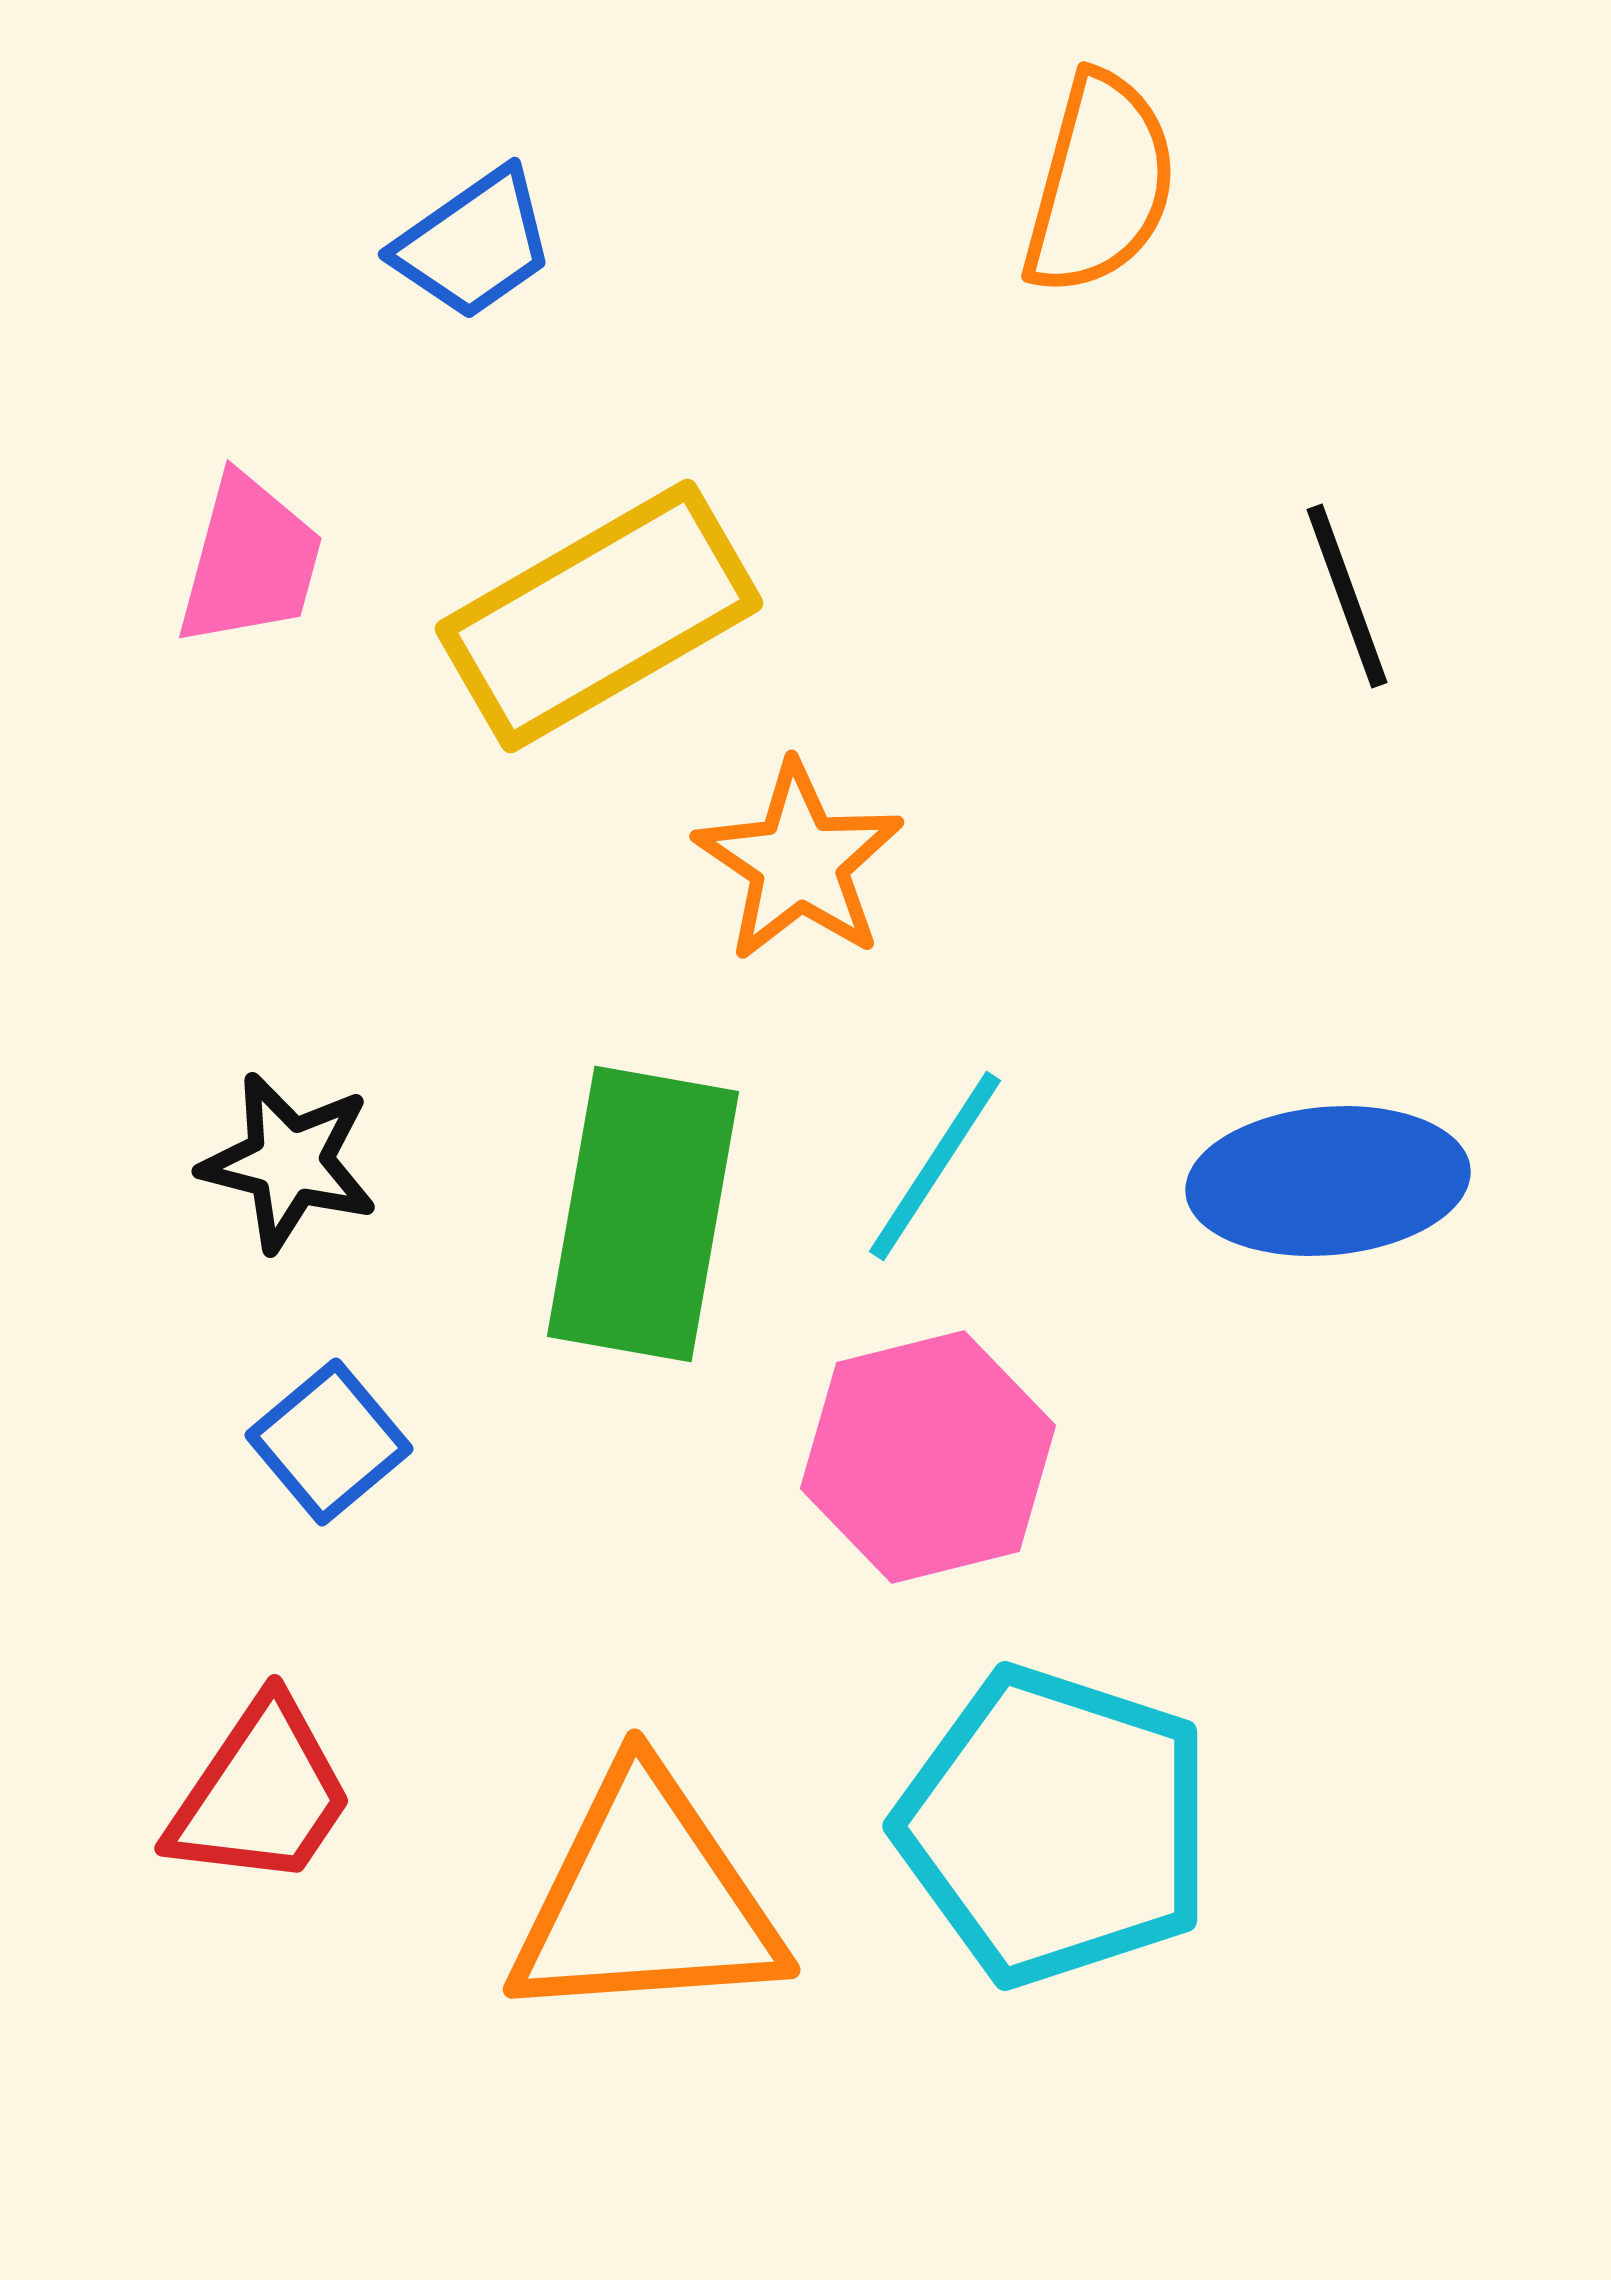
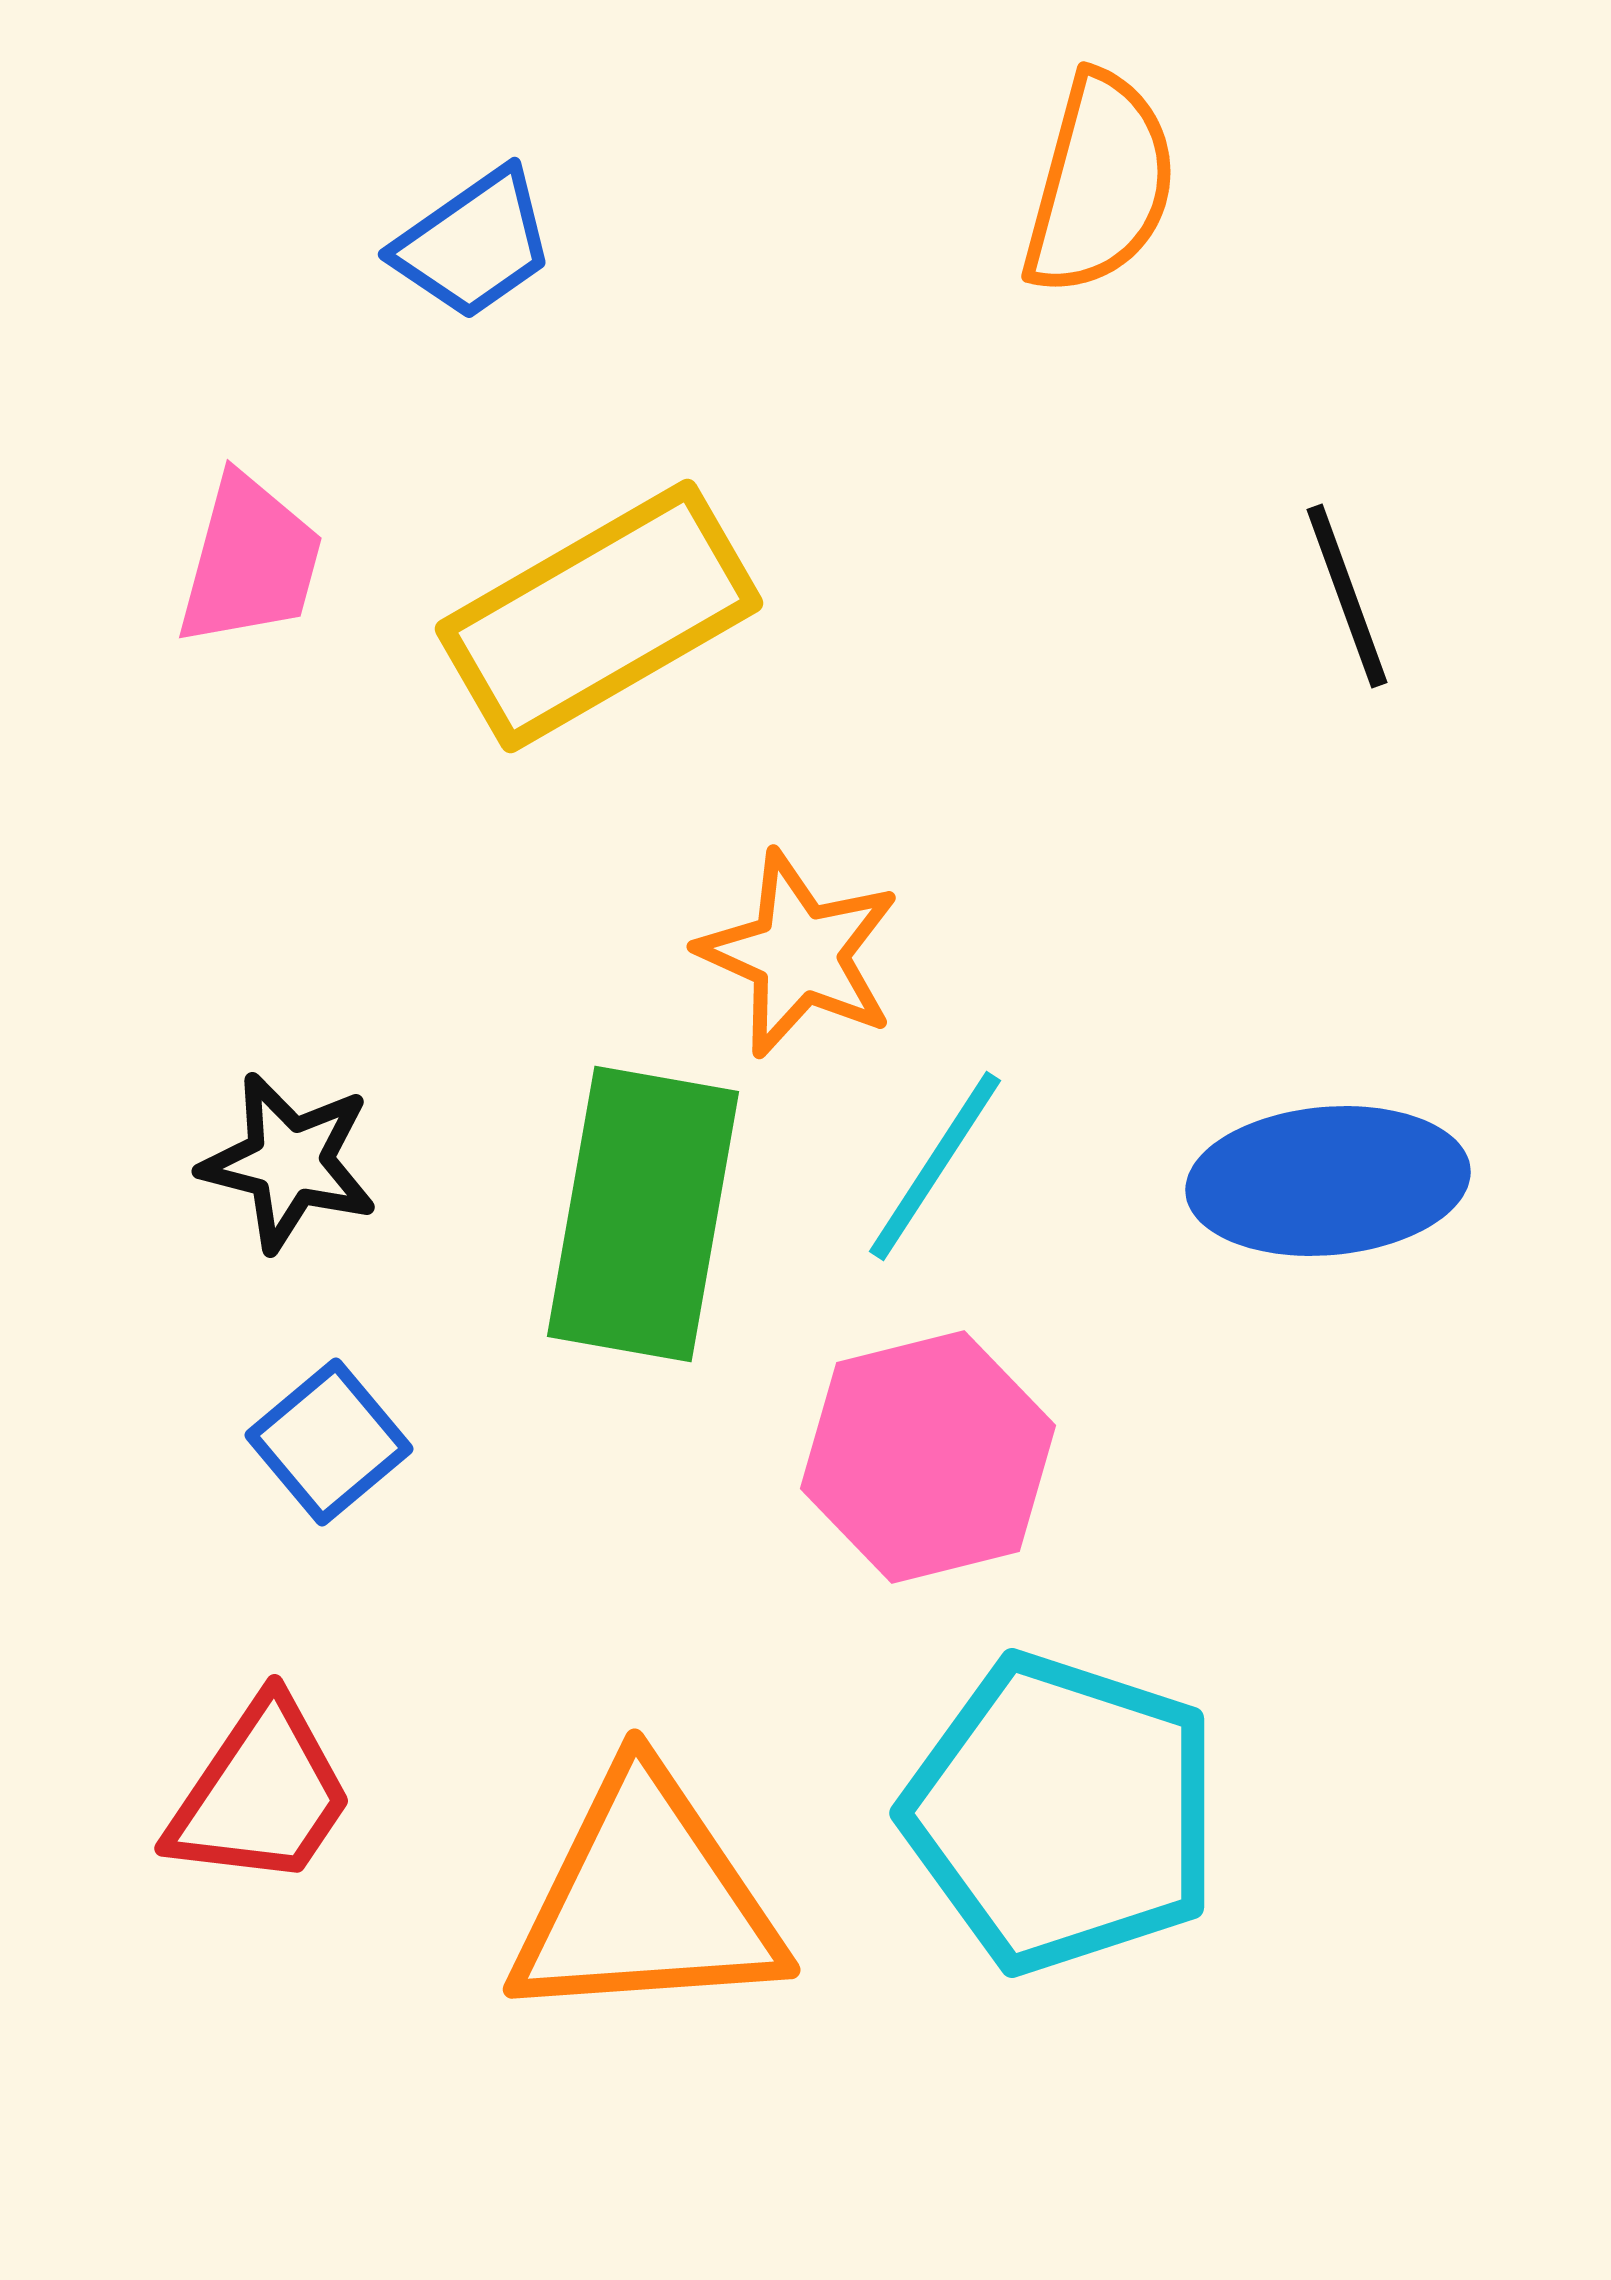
orange star: moved 92 px down; rotated 10 degrees counterclockwise
cyan pentagon: moved 7 px right, 13 px up
